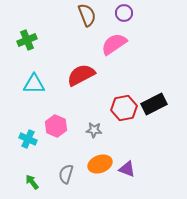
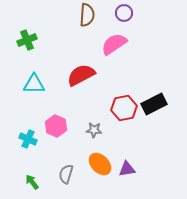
brown semicircle: rotated 25 degrees clockwise
orange ellipse: rotated 65 degrees clockwise
purple triangle: rotated 30 degrees counterclockwise
